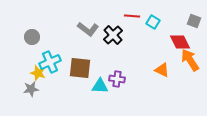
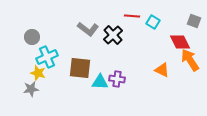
cyan cross: moved 3 px left, 5 px up
cyan triangle: moved 4 px up
